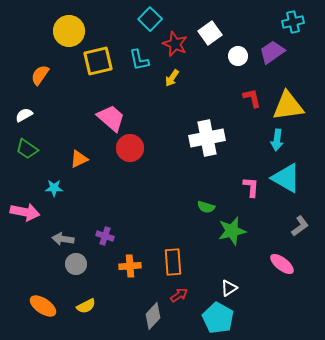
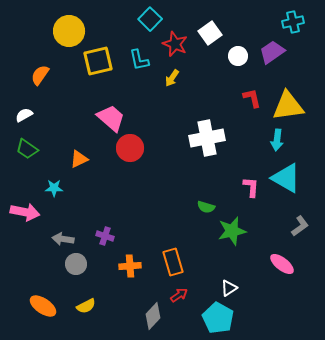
orange rectangle: rotated 12 degrees counterclockwise
